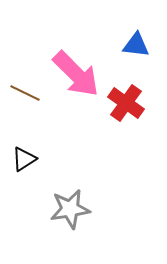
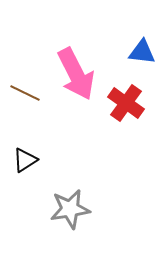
blue triangle: moved 6 px right, 7 px down
pink arrow: rotated 18 degrees clockwise
black triangle: moved 1 px right, 1 px down
